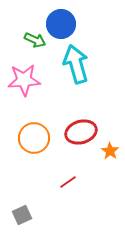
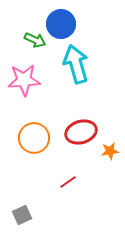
orange star: rotated 30 degrees clockwise
